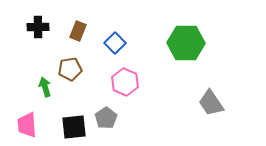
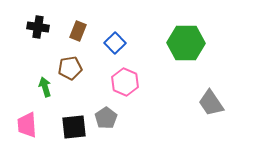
black cross: rotated 10 degrees clockwise
brown pentagon: moved 1 px up
